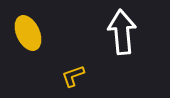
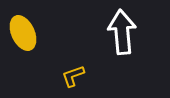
yellow ellipse: moved 5 px left
